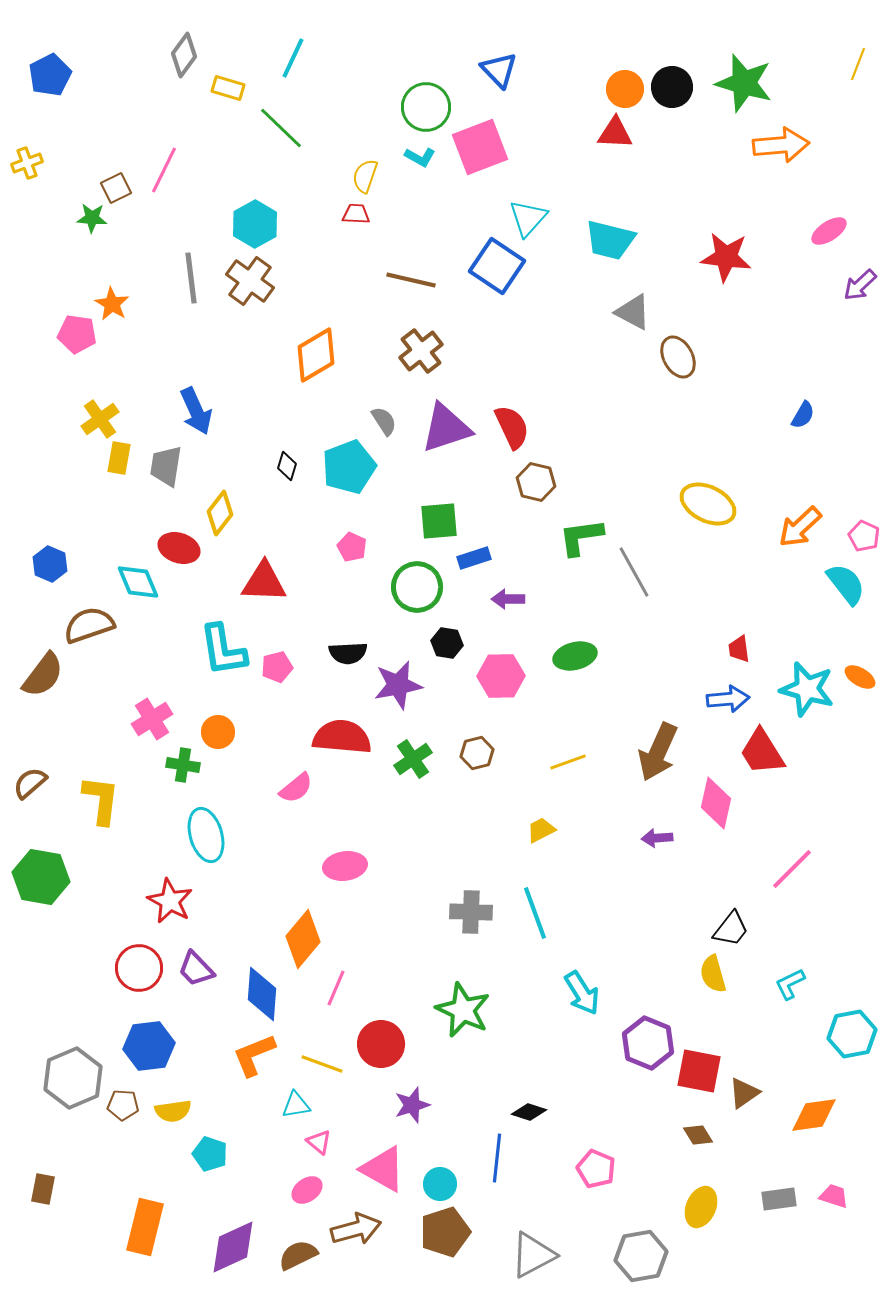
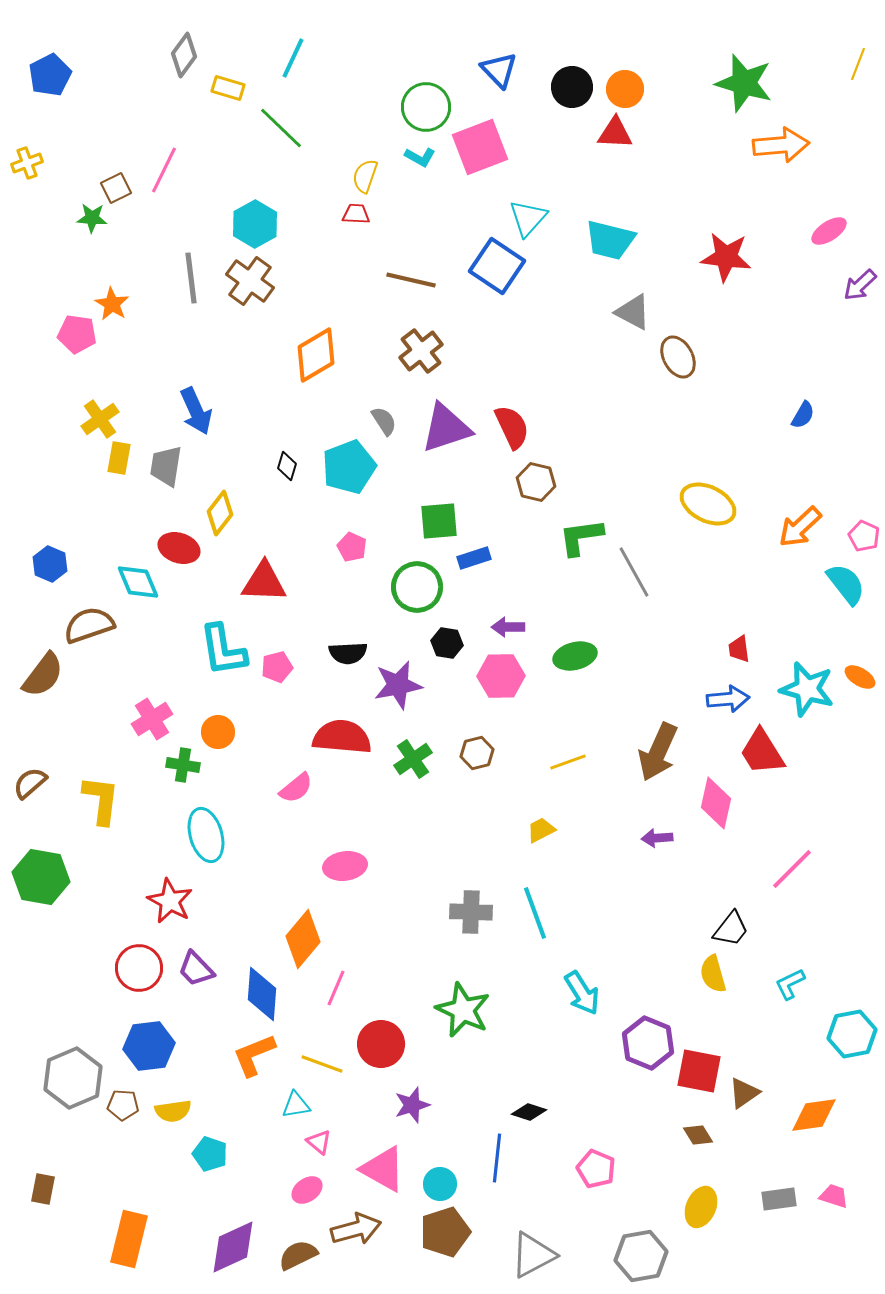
black circle at (672, 87): moved 100 px left
purple arrow at (508, 599): moved 28 px down
orange rectangle at (145, 1227): moved 16 px left, 12 px down
